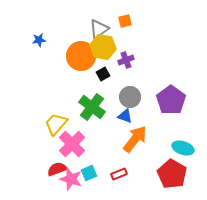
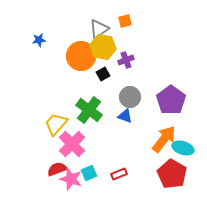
green cross: moved 3 px left, 3 px down
orange arrow: moved 29 px right
